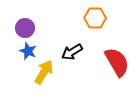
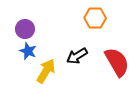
purple circle: moved 1 px down
black arrow: moved 5 px right, 4 px down
yellow arrow: moved 2 px right, 1 px up
